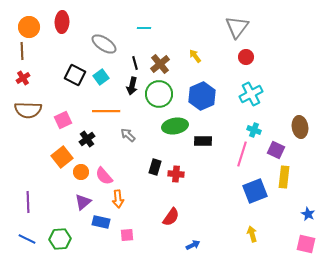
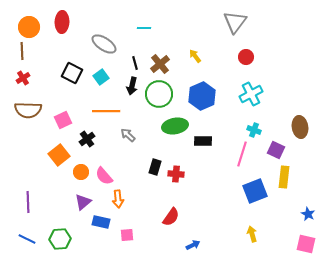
gray triangle at (237, 27): moved 2 px left, 5 px up
black square at (75, 75): moved 3 px left, 2 px up
orange square at (62, 157): moved 3 px left, 2 px up
